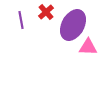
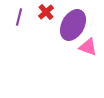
purple line: moved 2 px left, 3 px up; rotated 24 degrees clockwise
pink triangle: rotated 18 degrees clockwise
